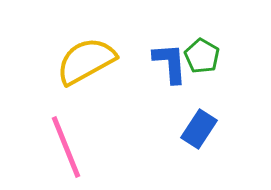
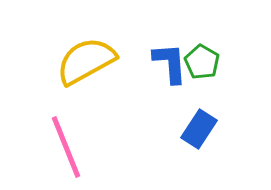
green pentagon: moved 6 px down
